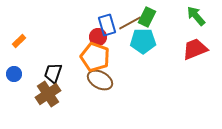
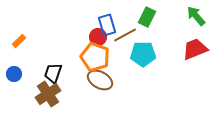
brown line: moved 5 px left, 12 px down
cyan pentagon: moved 13 px down
